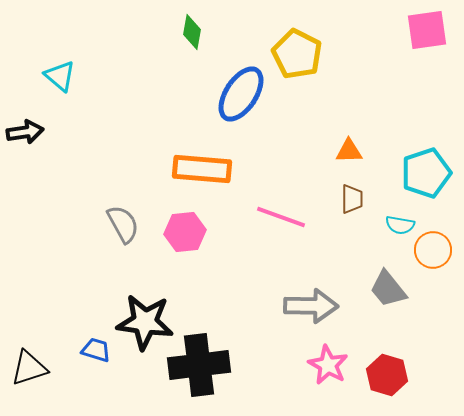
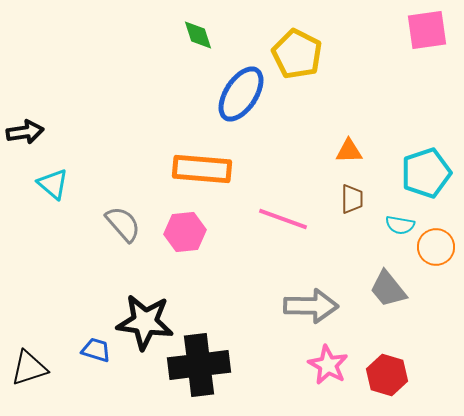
green diamond: moved 6 px right, 3 px down; rotated 28 degrees counterclockwise
cyan triangle: moved 7 px left, 108 px down
pink line: moved 2 px right, 2 px down
gray semicircle: rotated 12 degrees counterclockwise
orange circle: moved 3 px right, 3 px up
